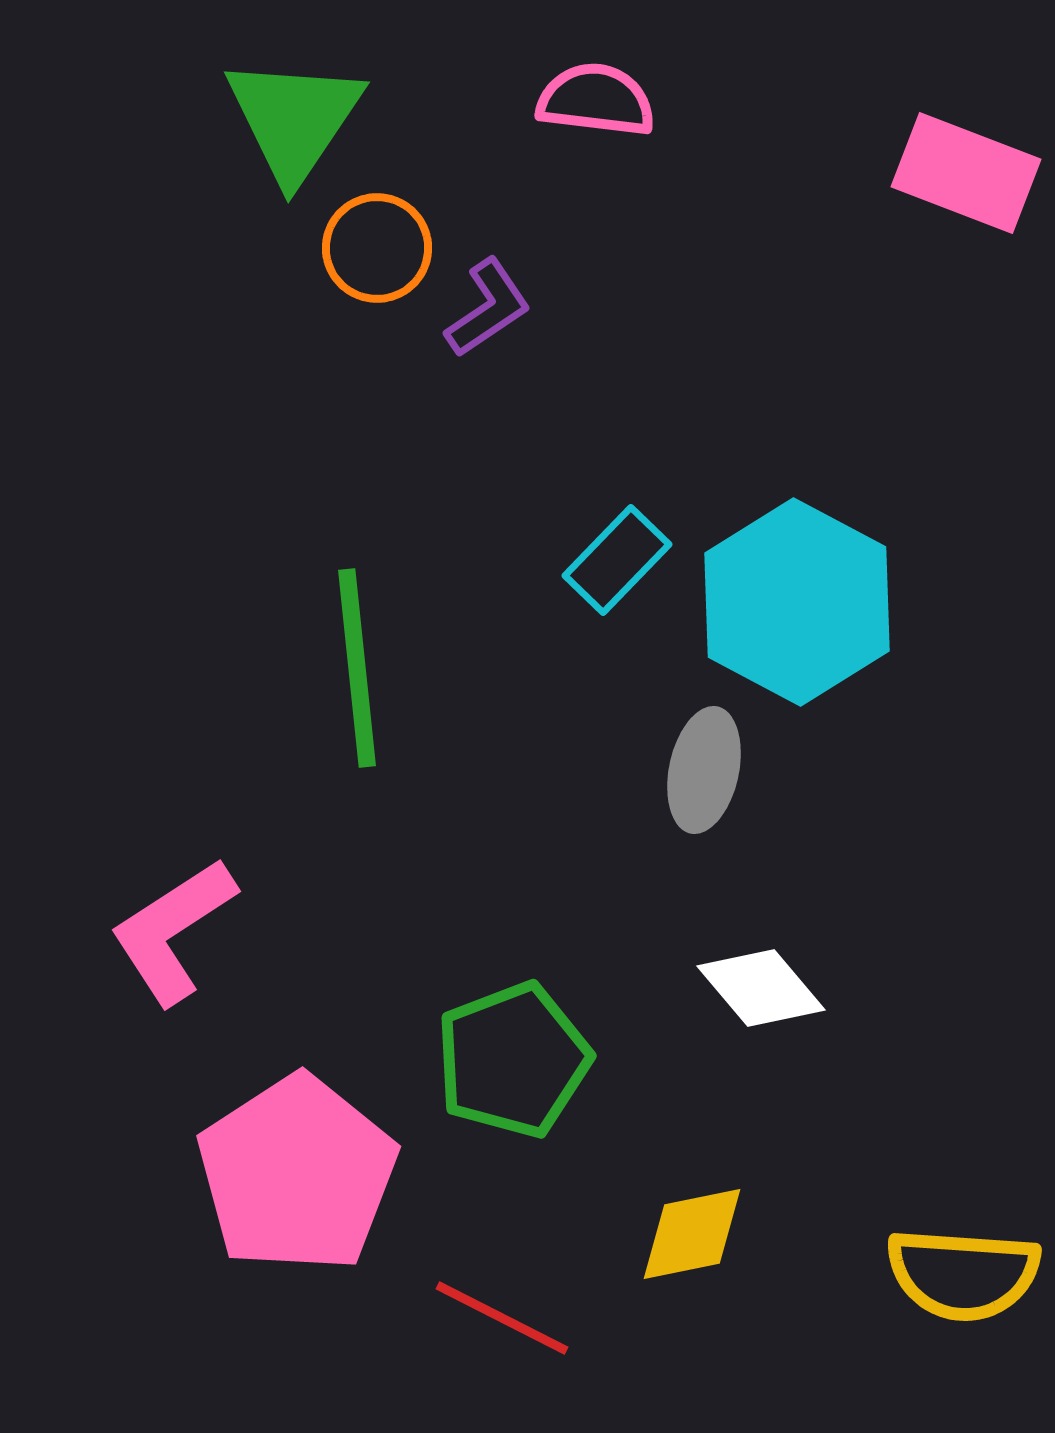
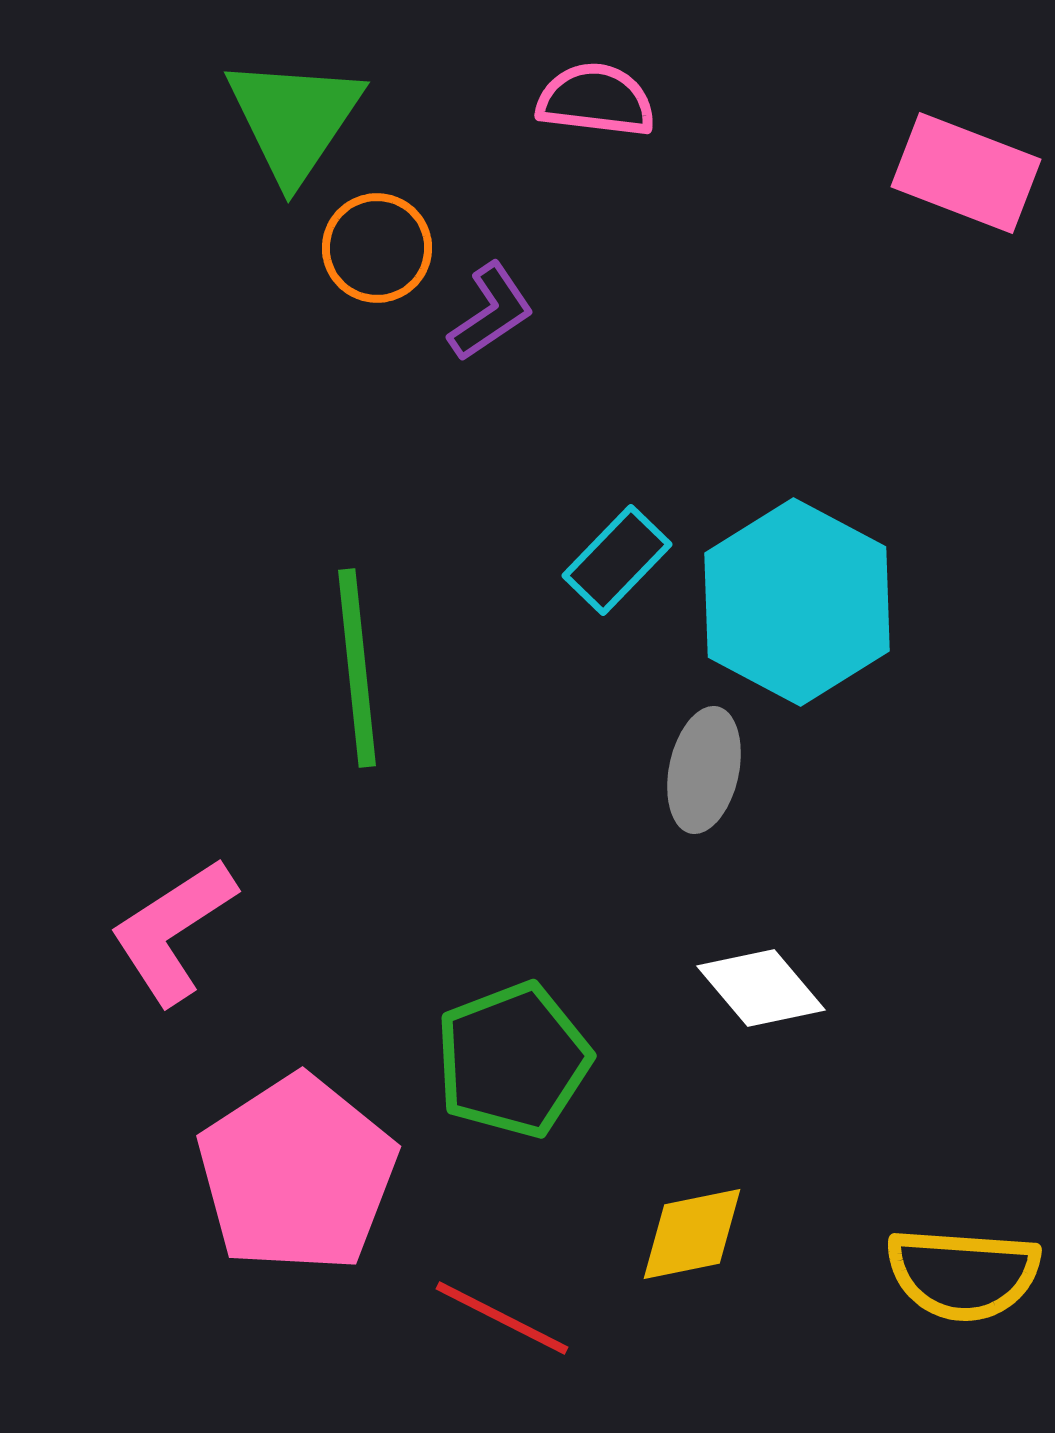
purple L-shape: moved 3 px right, 4 px down
